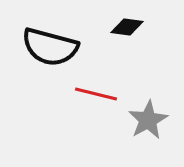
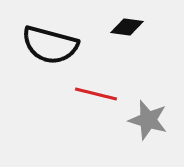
black semicircle: moved 2 px up
gray star: rotated 27 degrees counterclockwise
